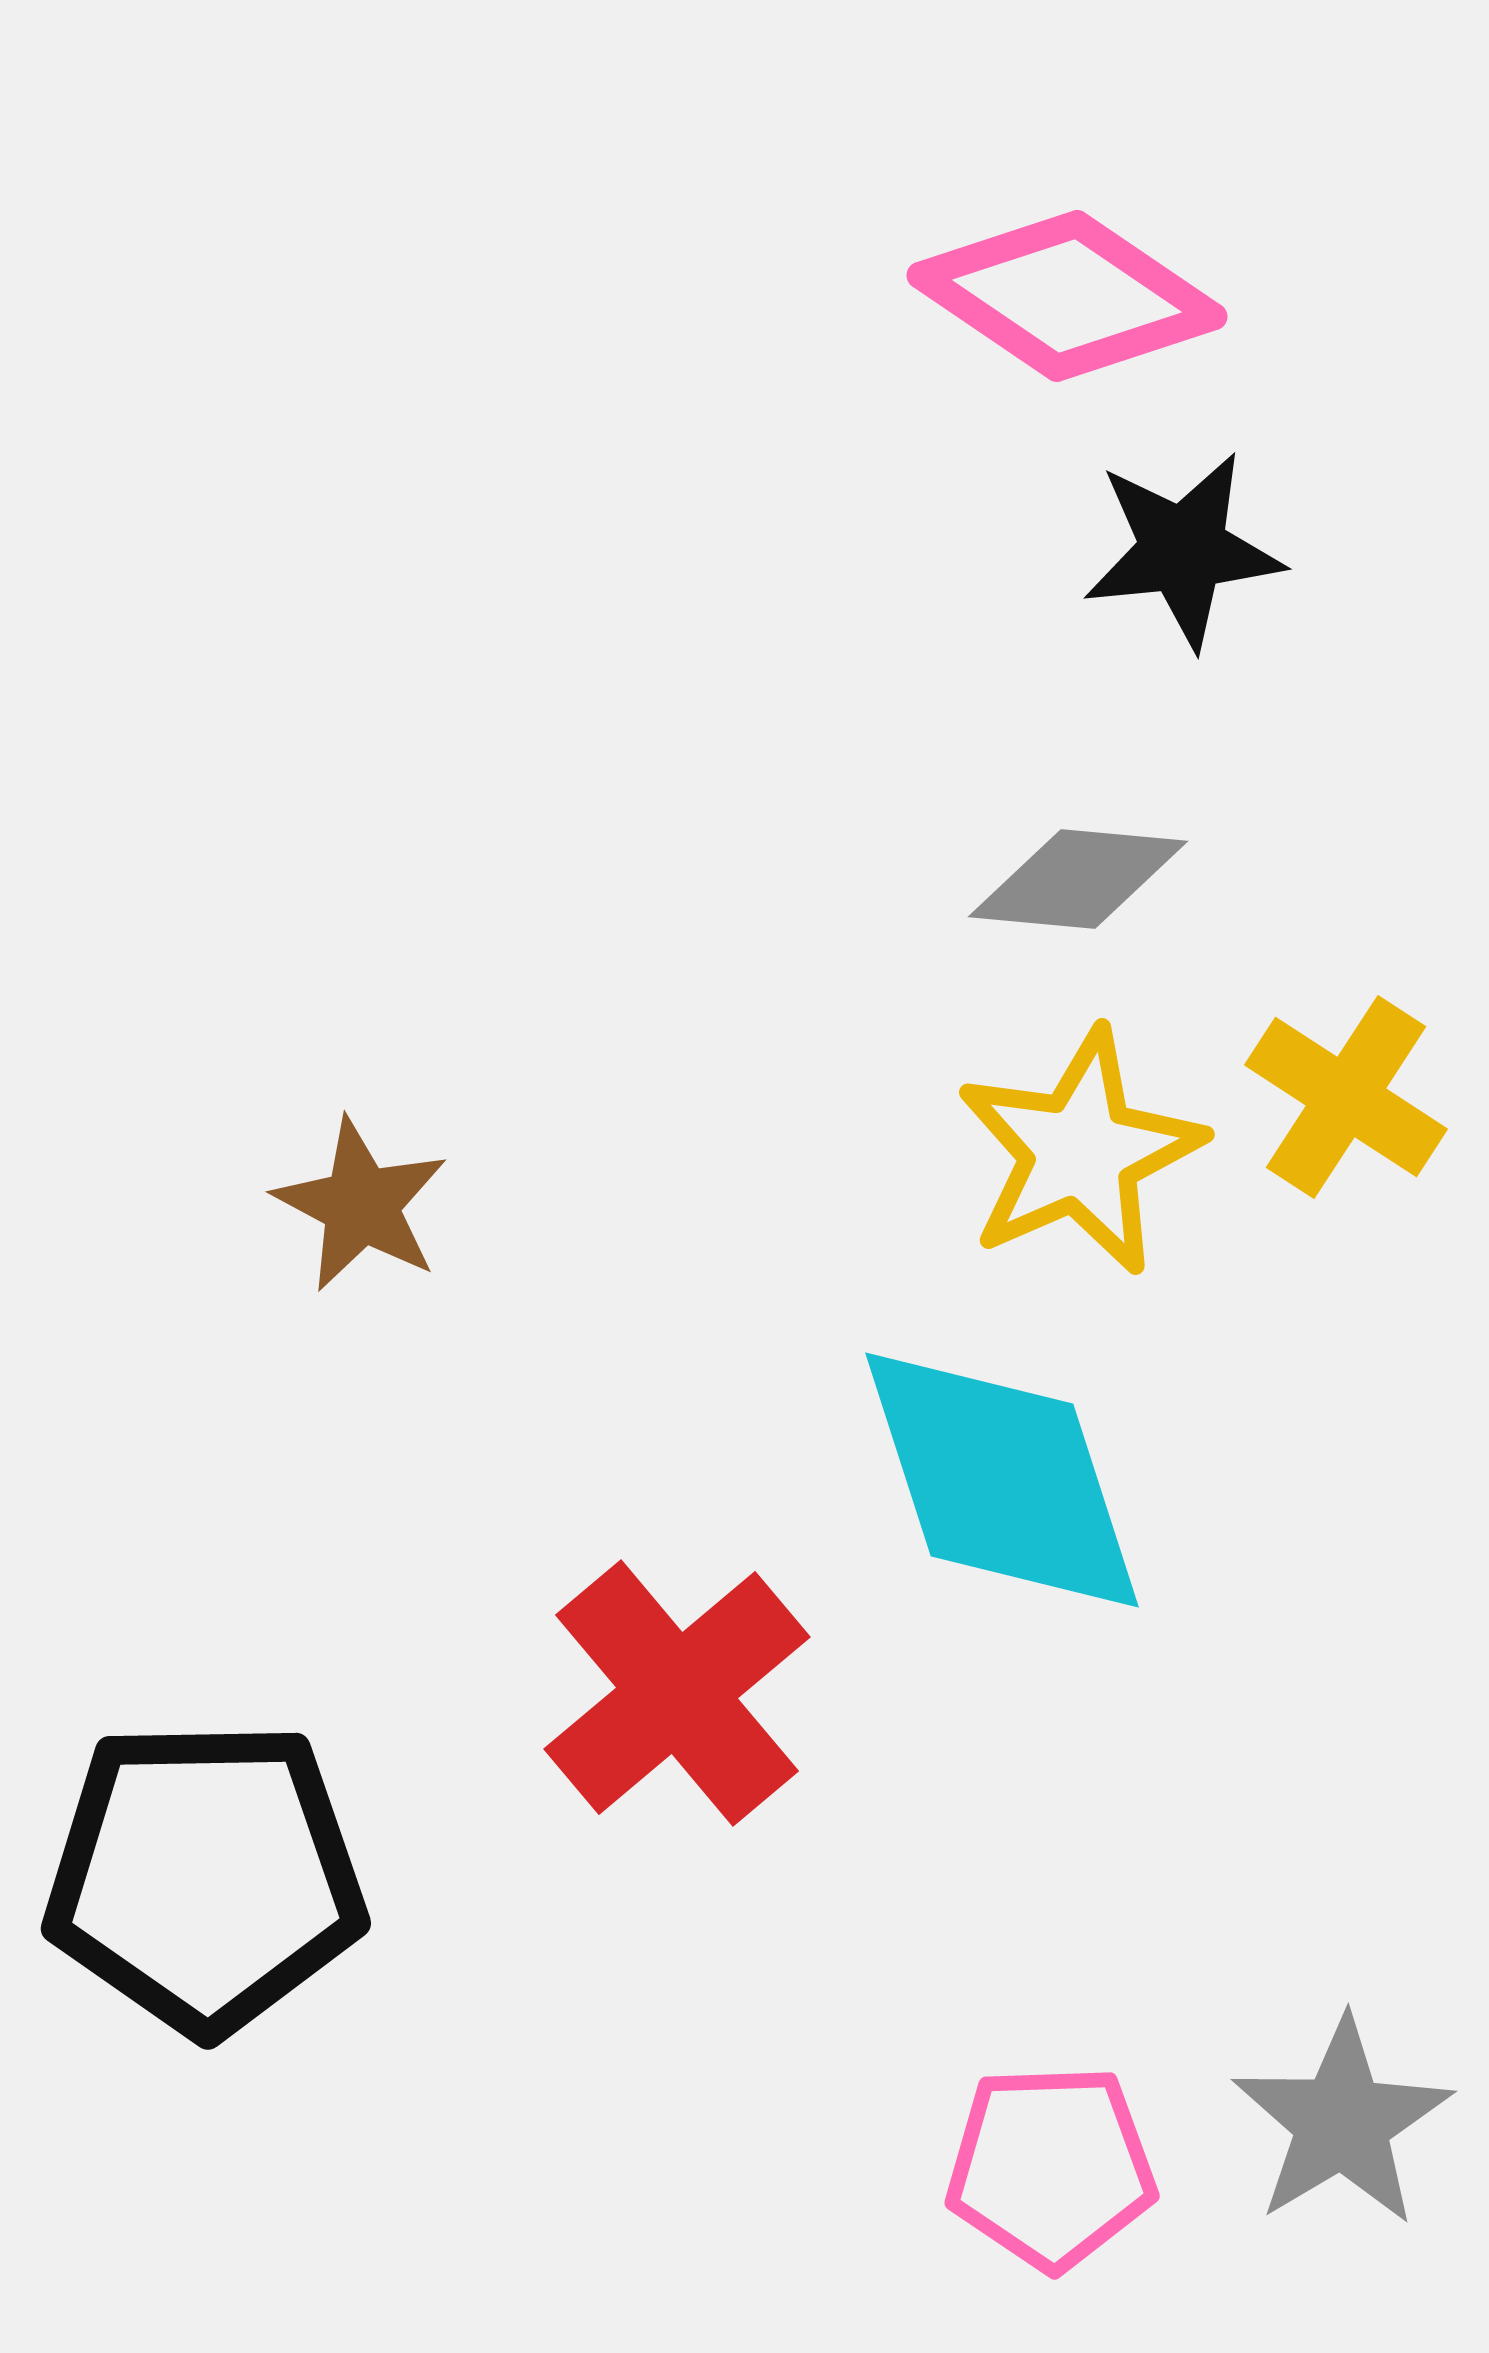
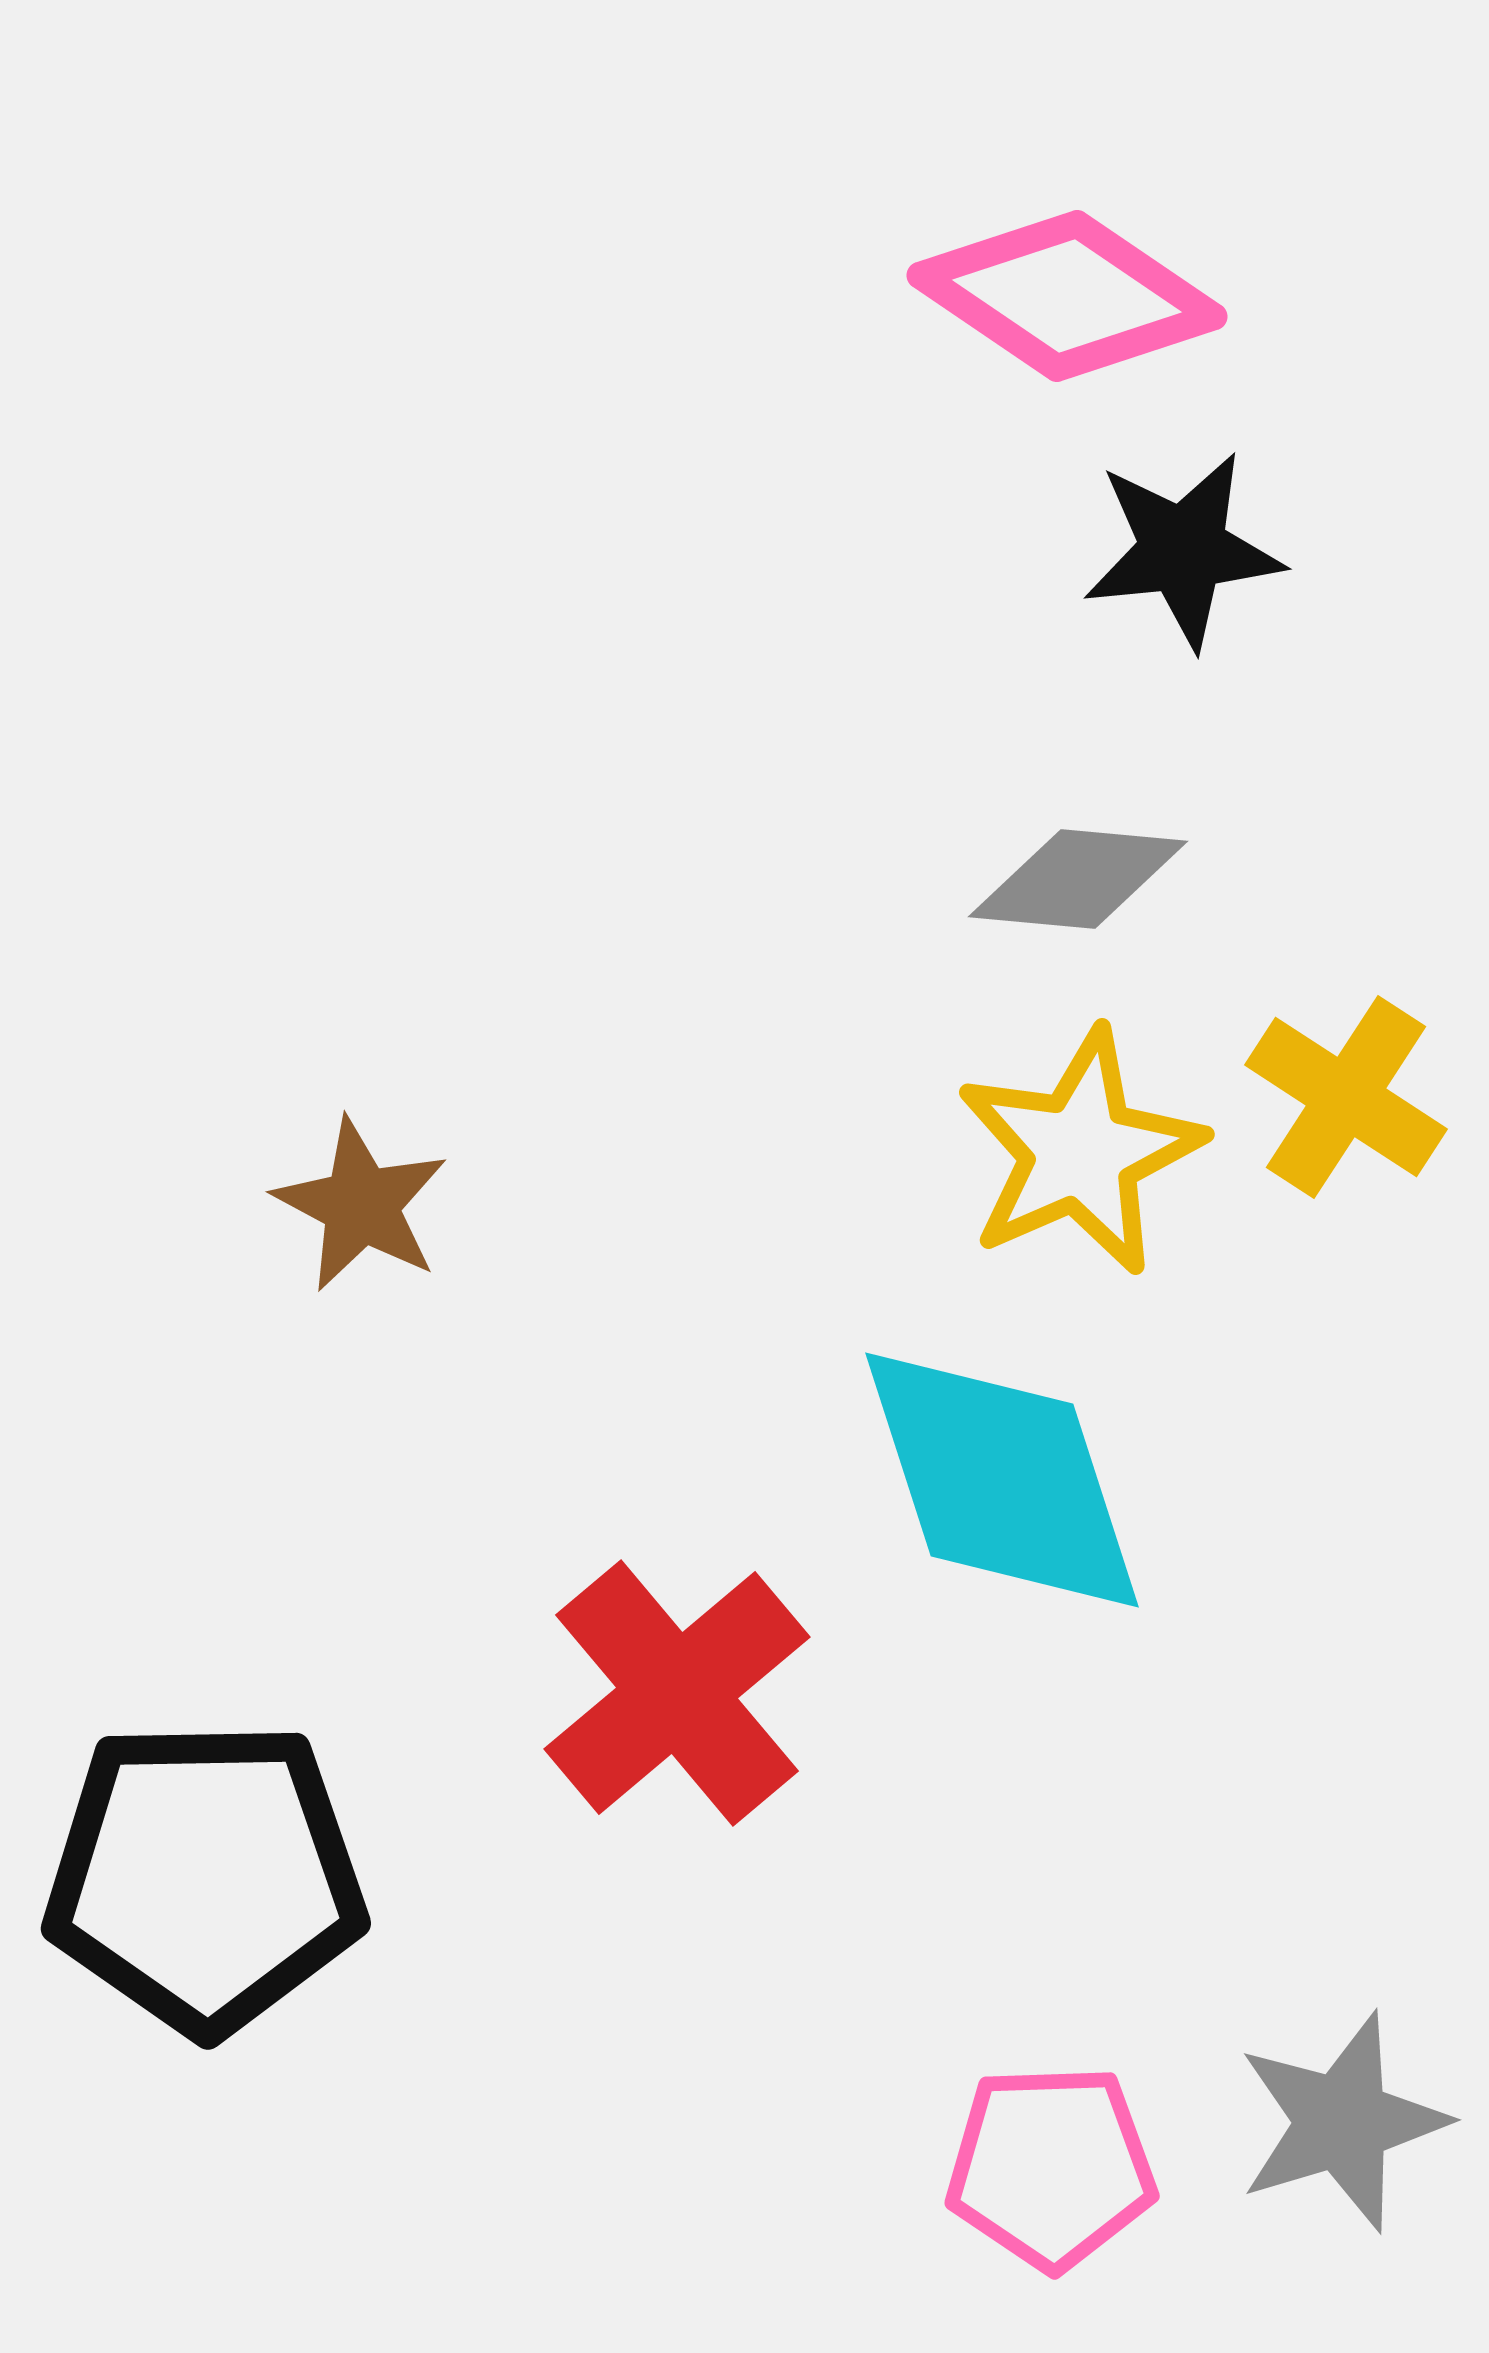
gray star: rotated 14 degrees clockwise
